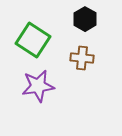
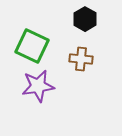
green square: moved 1 px left, 6 px down; rotated 8 degrees counterclockwise
brown cross: moved 1 px left, 1 px down
